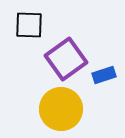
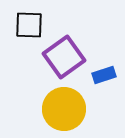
purple square: moved 2 px left, 2 px up
yellow circle: moved 3 px right
